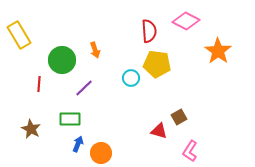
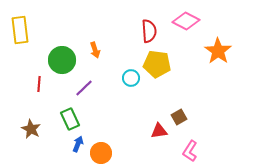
yellow rectangle: moved 1 px right, 5 px up; rotated 24 degrees clockwise
green rectangle: rotated 65 degrees clockwise
red triangle: rotated 24 degrees counterclockwise
